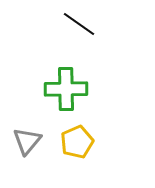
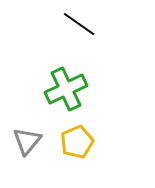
green cross: rotated 24 degrees counterclockwise
